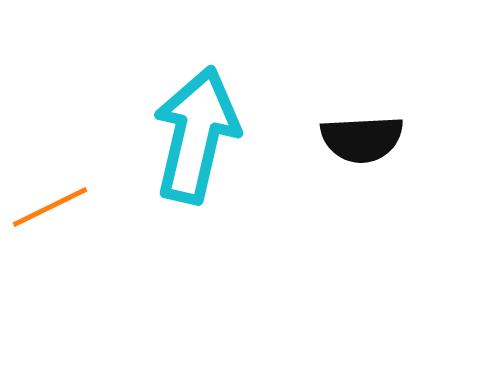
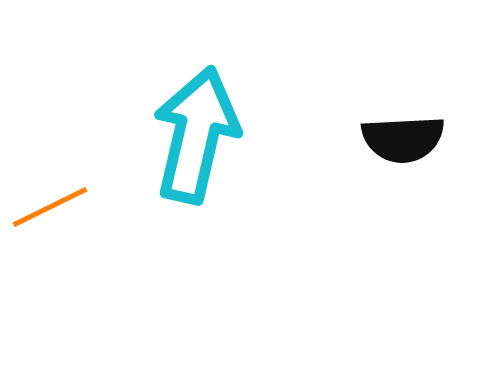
black semicircle: moved 41 px right
